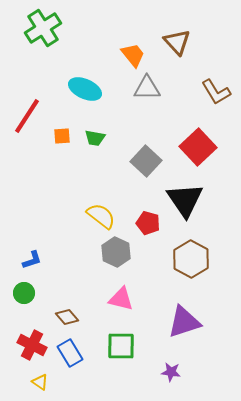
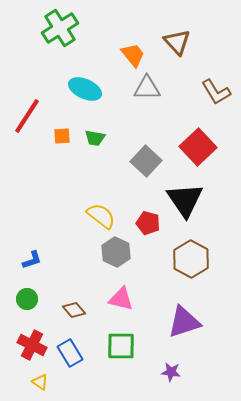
green cross: moved 17 px right
green circle: moved 3 px right, 6 px down
brown diamond: moved 7 px right, 7 px up
